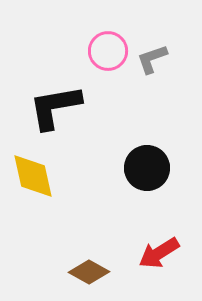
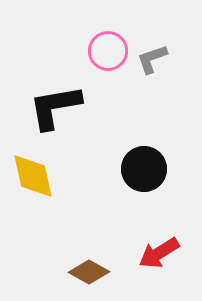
black circle: moved 3 px left, 1 px down
